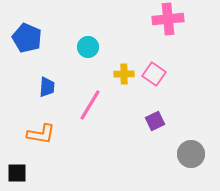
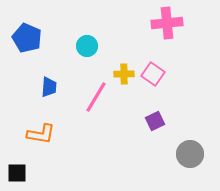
pink cross: moved 1 px left, 4 px down
cyan circle: moved 1 px left, 1 px up
pink square: moved 1 px left
blue trapezoid: moved 2 px right
pink line: moved 6 px right, 8 px up
gray circle: moved 1 px left
